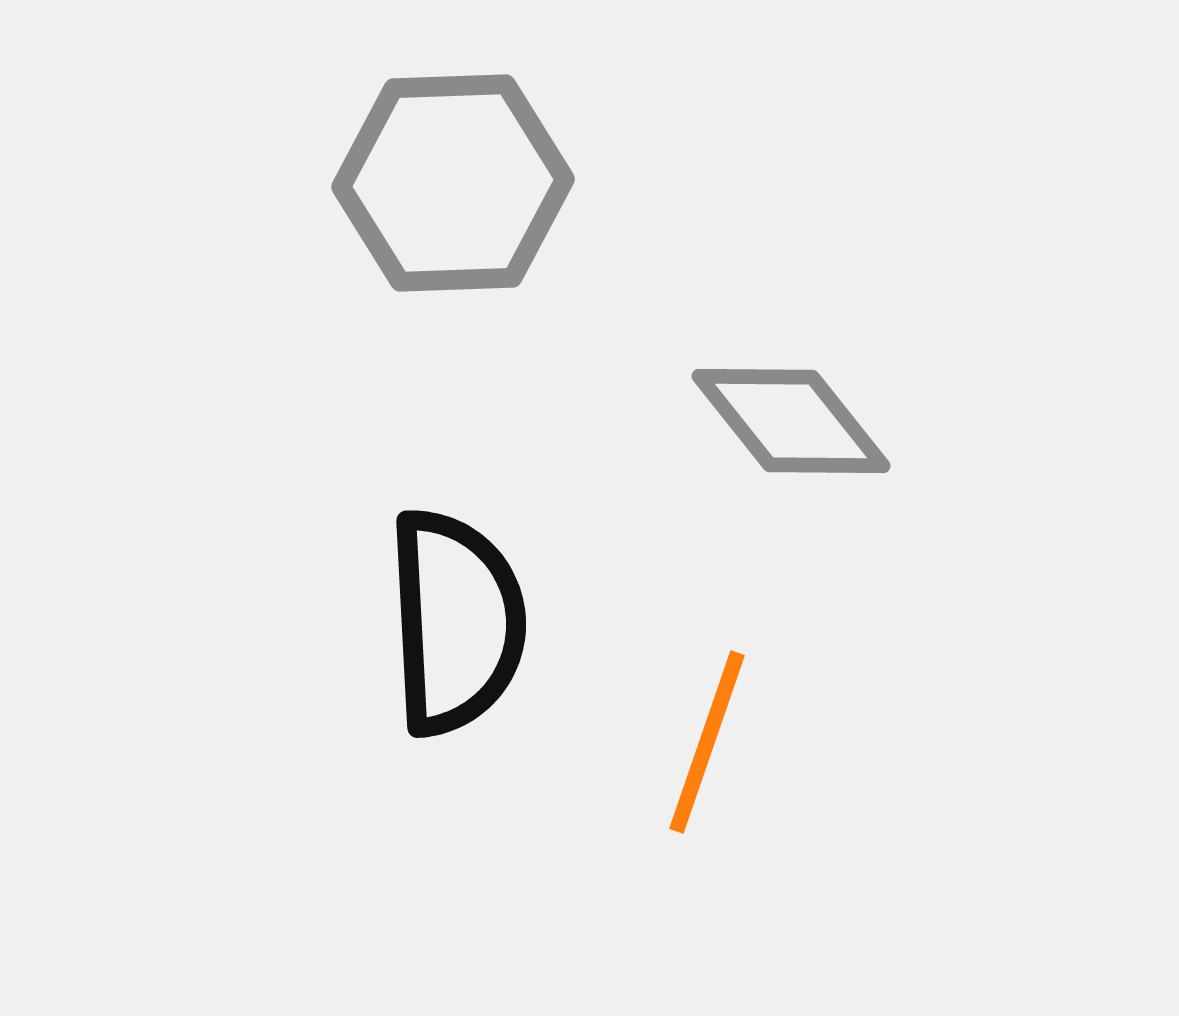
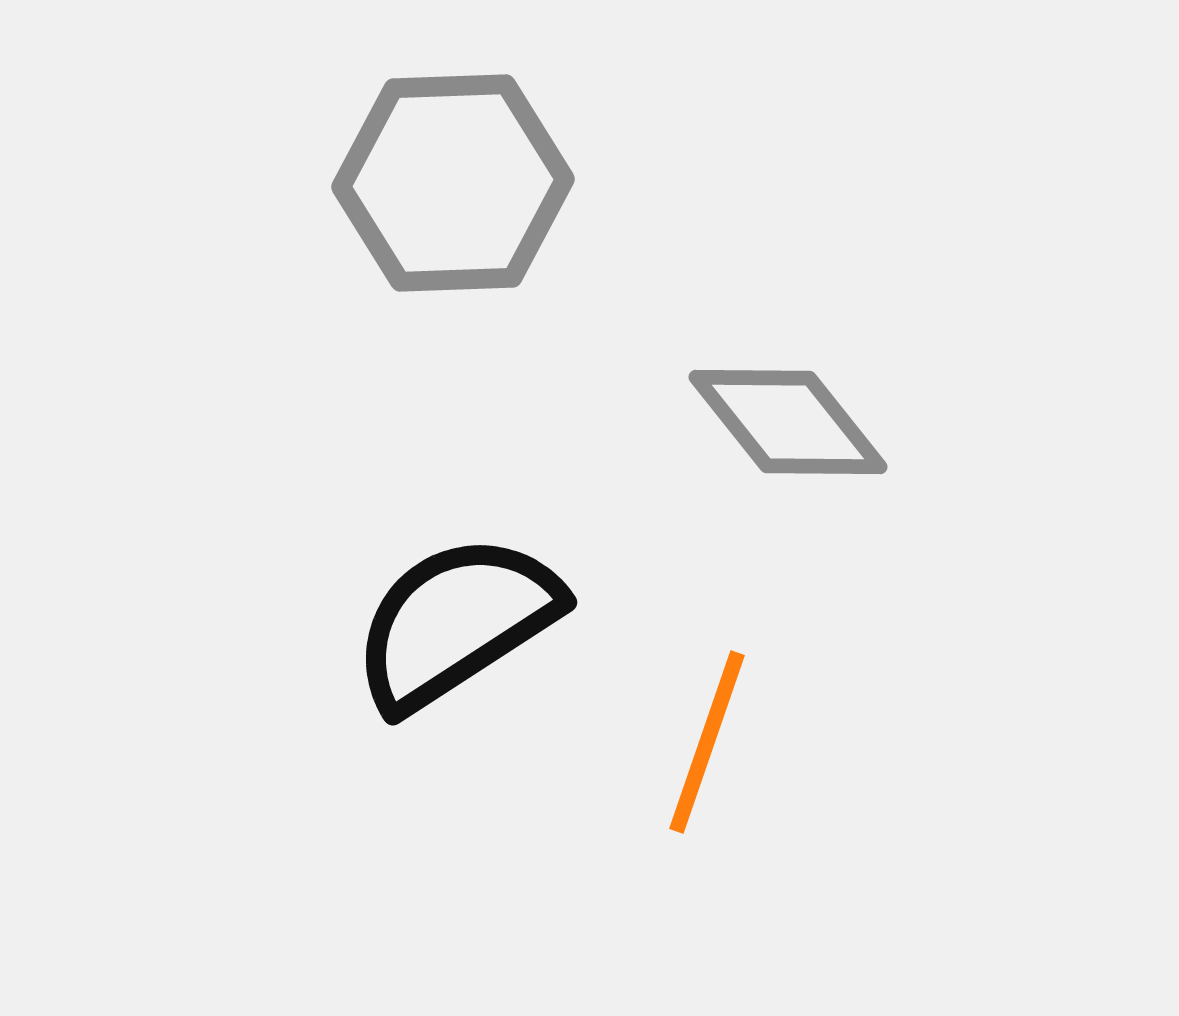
gray diamond: moved 3 px left, 1 px down
black semicircle: rotated 120 degrees counterclockwise
